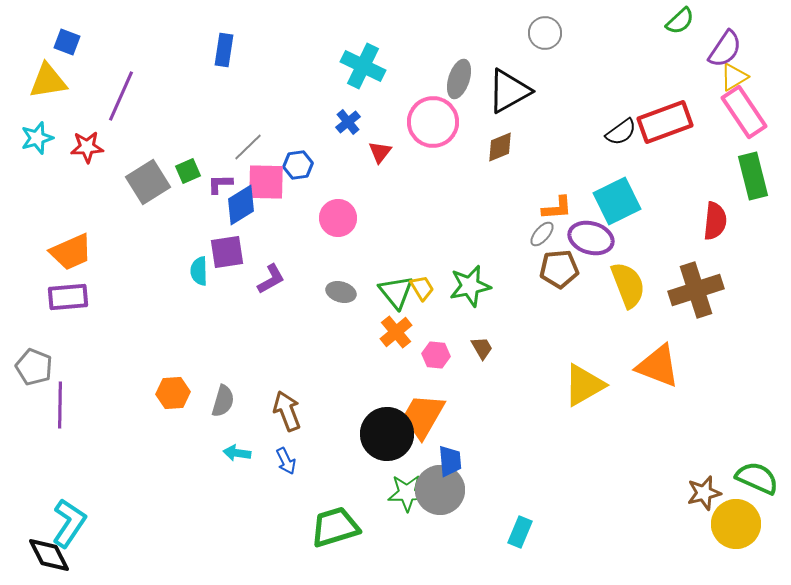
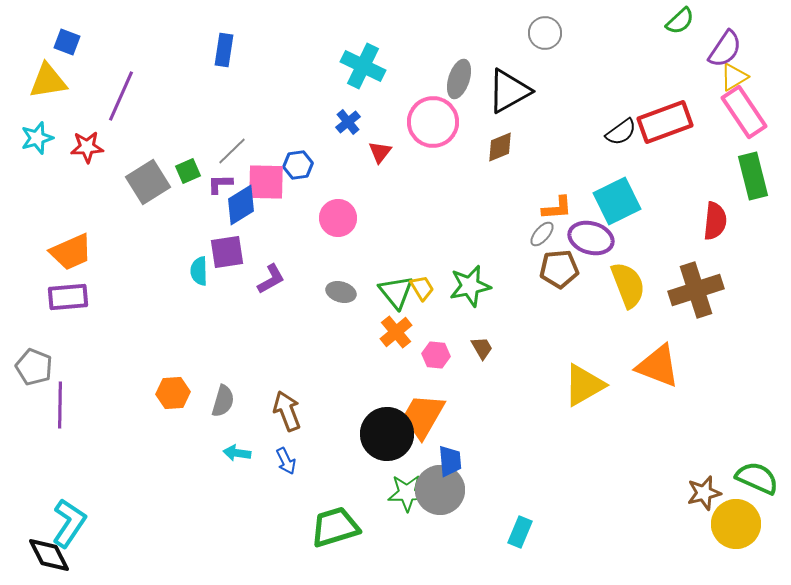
gray line at (248, 147): moved 16 px left, 4 px down
